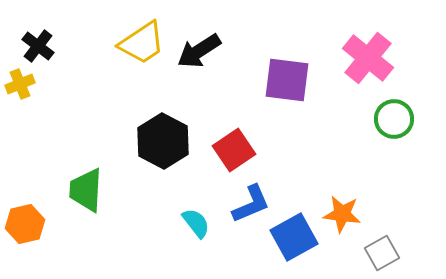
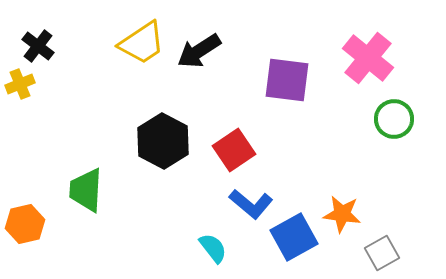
blue L-shape: rotated 63 degrees clockwise
cyan semicircle: moved 17 px right, 25 px down
